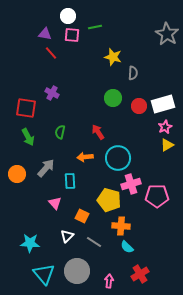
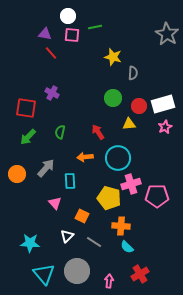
green arrow: rotated 72 degrees clockwise
yellow triangle: moved 38 px left, 21 px up; rotated 24 degrees clockwise
yellow pentagon: moved 2 px up
